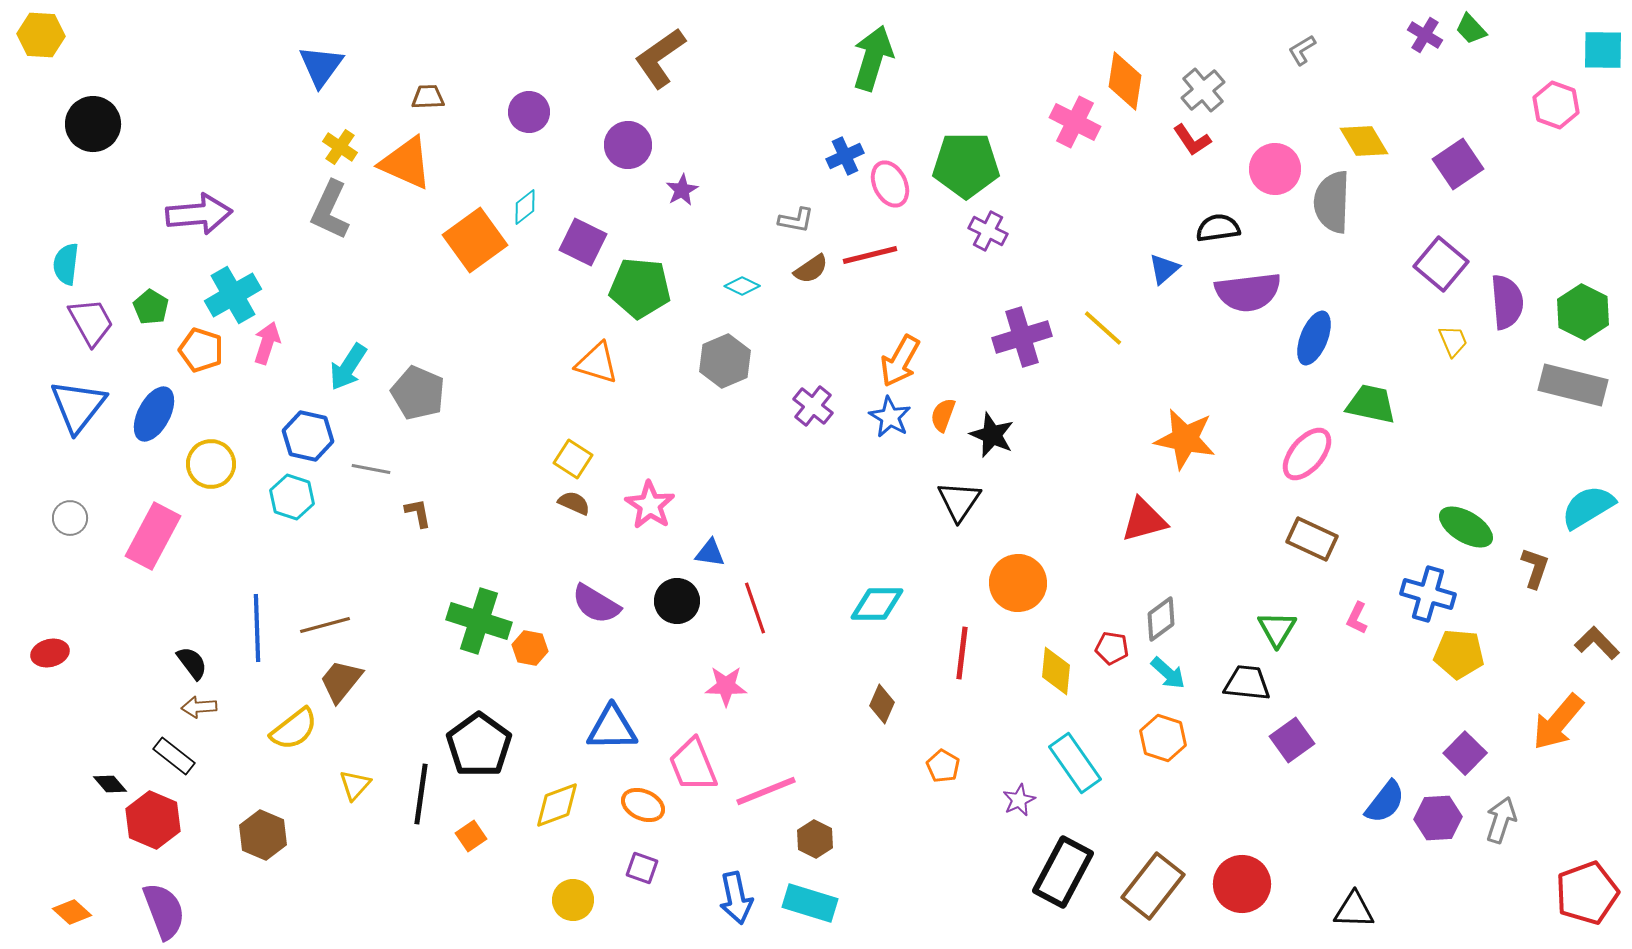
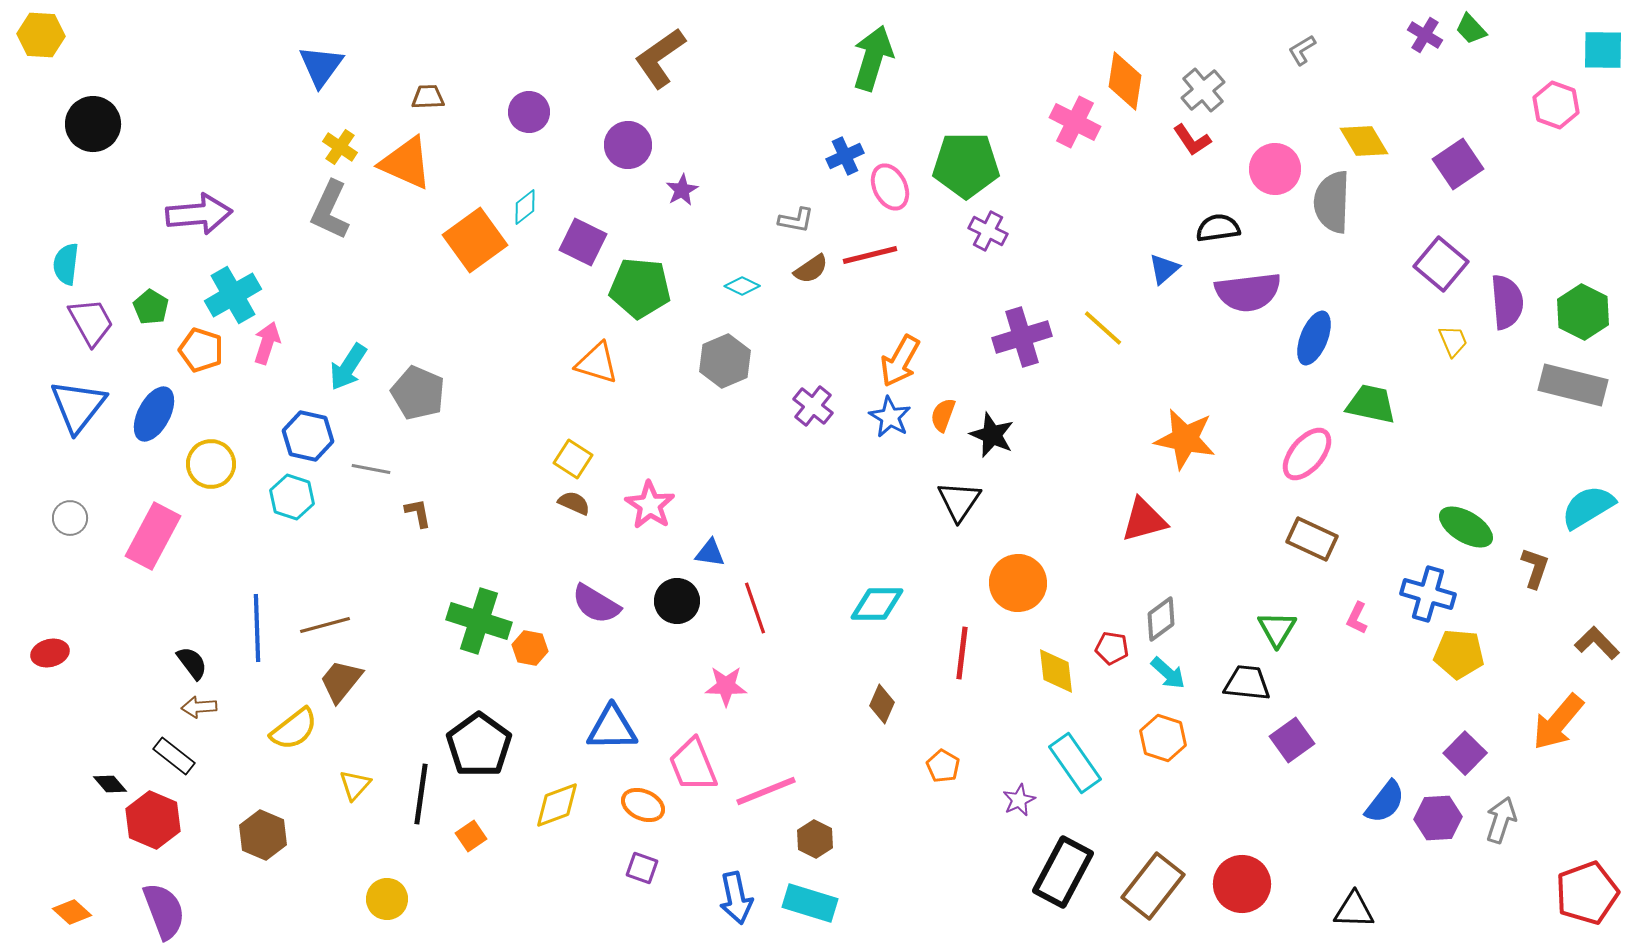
pink ellipse at (890, 184): moved 3 px down
yellow diamond at (1056, 671): rotated 12 degrees counterclockwise
yellow circle at (573, 900): moved 186 px left, 1 px up
